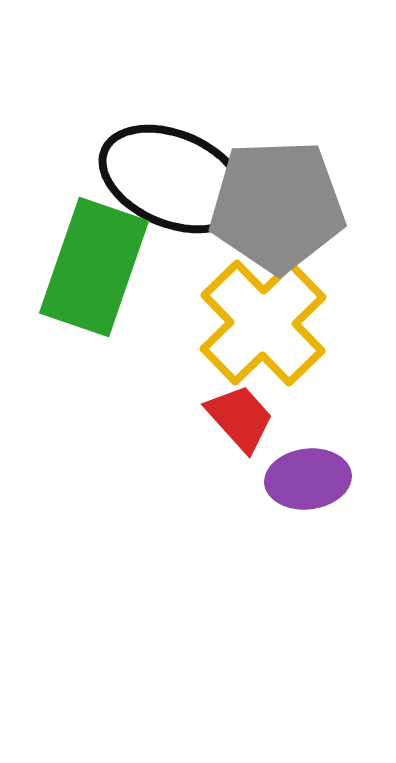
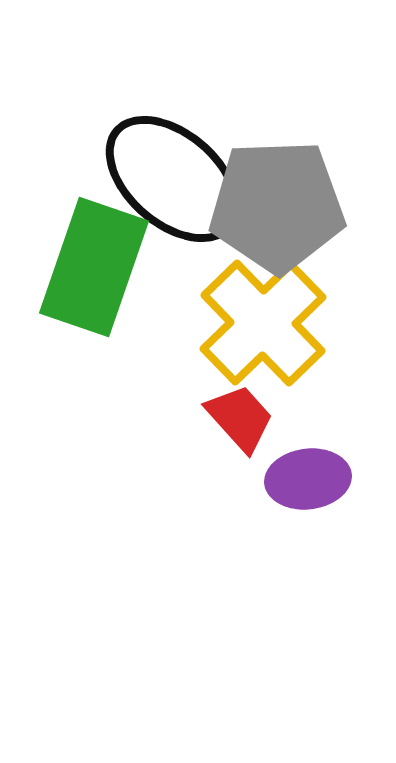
black ellipse: rotated 18 degrees clockwise
